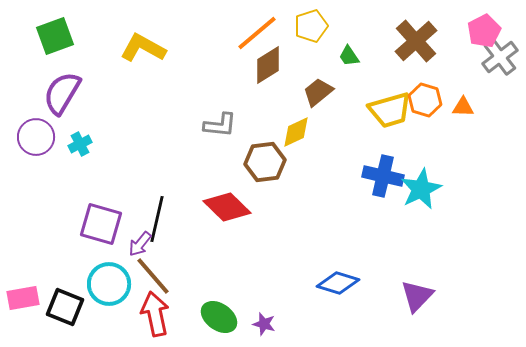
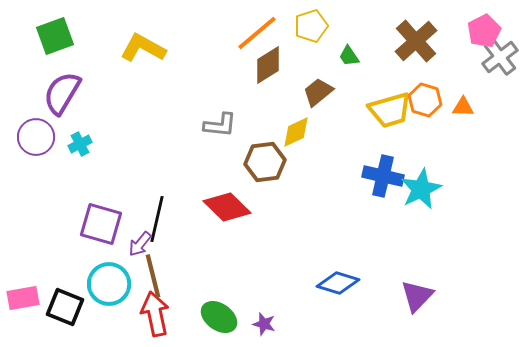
brown line: rotated 27 degrees clockwise
